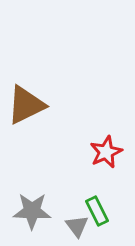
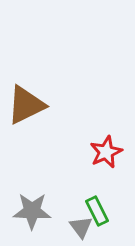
gray triangle: moved 4 px right, 1 px down
